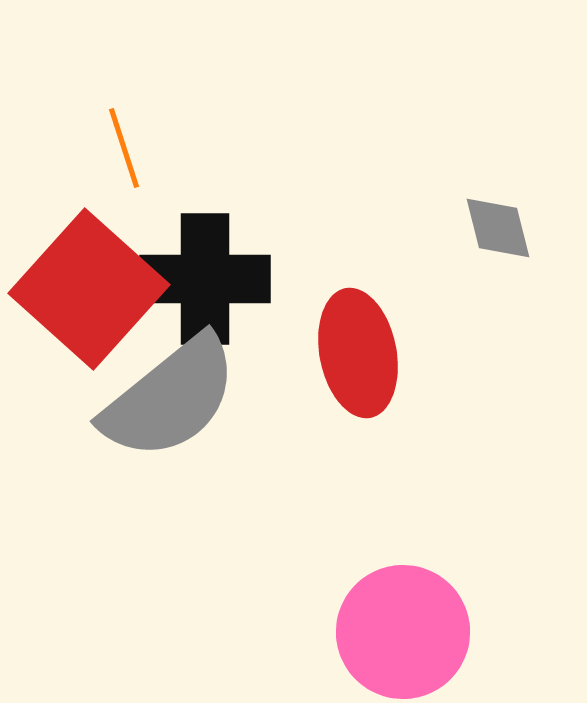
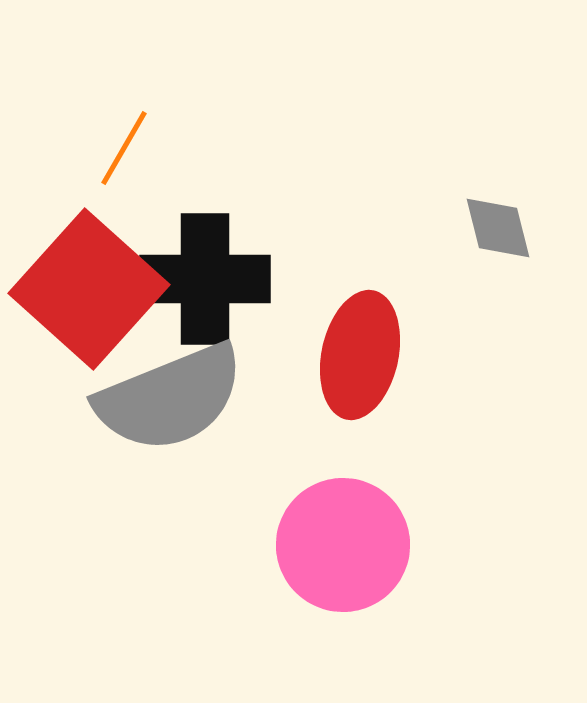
orange line: rotated 48 degrees clockwise
red ellipse: moved 2 px right, 2 px down; rotated 23 degrees clockwise
gray semicircle: rotated 17 degrees clockwise
pink circle: moved 60 px left, 87 px up
